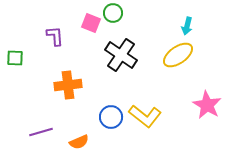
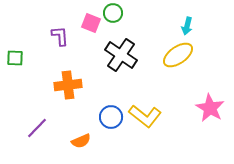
purple L-shape: moved 5 px right
pink star: moved 3 px right, 3 px down
purple line: moved 4 px left, 4 px up; rotated 30 degrees counterclockwise
orange semicircle: moved 2 px right, 1 px up
